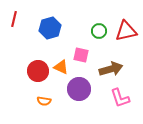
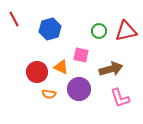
red line: rotated 42 degrees counterclockwise
blue hexagon: moved 1 px down
red circle: moved 1 px left, 1 px down
orange semicircle: moved 5 px right, 7 px up
